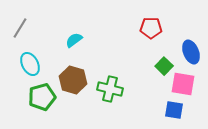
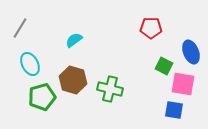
green square: rotated 18 degrees counterclockwise
